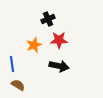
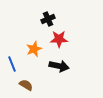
red star: moved 1 px up
orange star: moved 4 px down
blue line: rotated 14 degrees counterclockwise
brown semicircle: moved 8 px right
